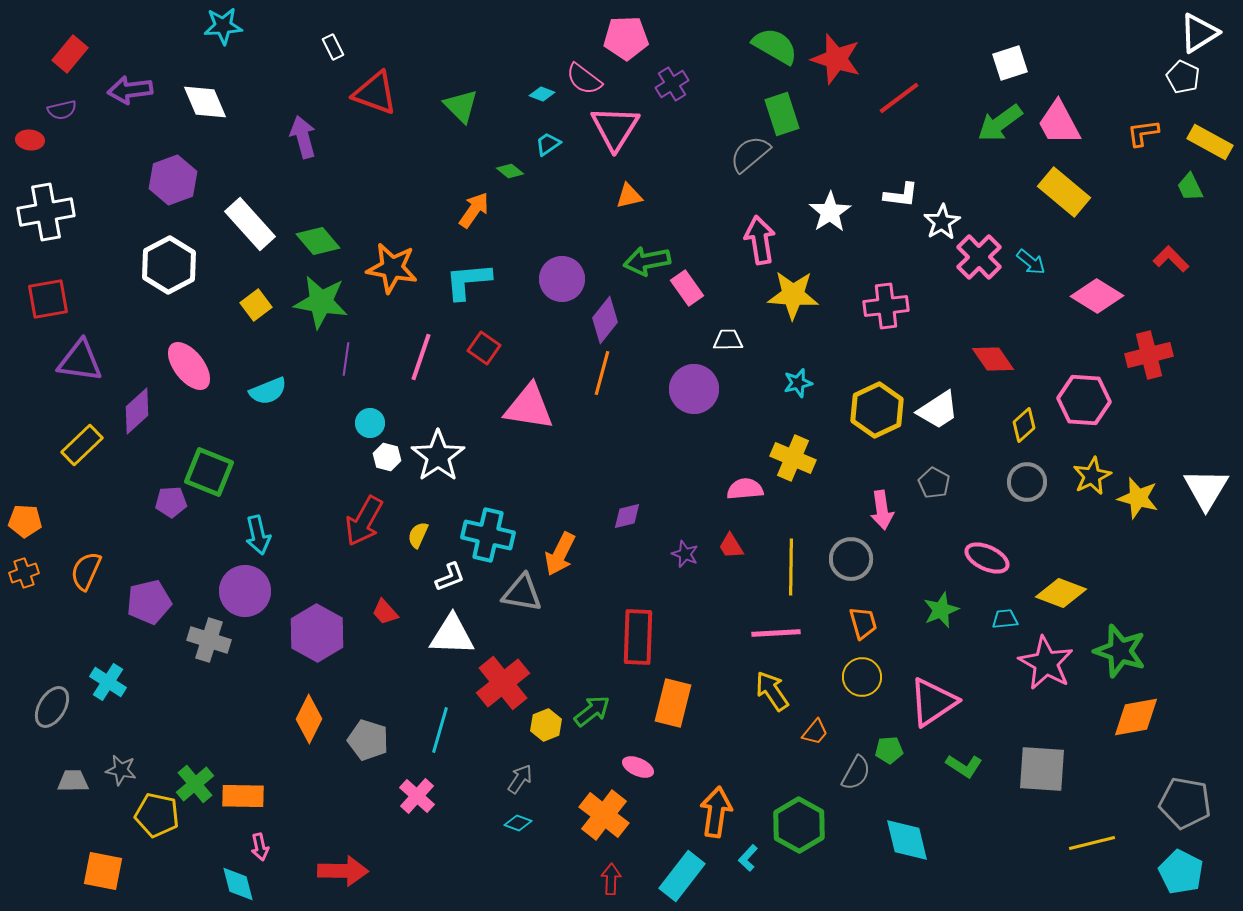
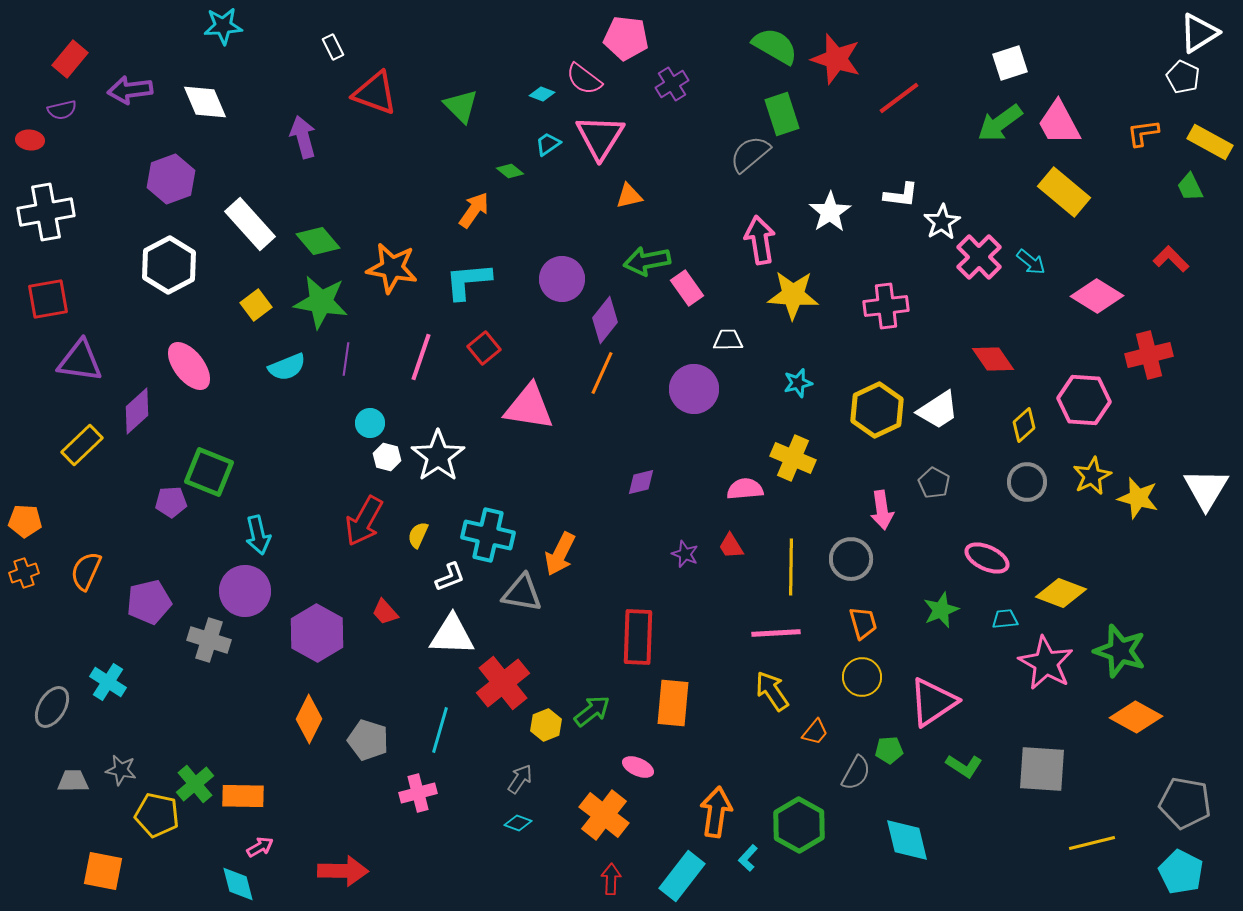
pink pentagon at (626, 38): rotated 9 degrees clockwise
red rectangle at (70, 54): moved 5 px down
pink triangle at (615, 128): moved 15 px left, 9 px down
purple hexagon at (173, 180): moved 2 px left, 1 px up
red square at (484, 348): rotated 16 degrees clockwise
orange line at (602, 373): rotated 9 degrees clockwise
cyan semicircle at (268, 391): moved 19 px right, 24 px up
purple diamond at (627, 516): moved 14 px right, 34 px up
orange rectangle at (673, 703): rotated 9 degrees counterclockwise
orange diamond at (1136, 717): rotated 39 degrees clockwise
pink cross at (417, 796): moved 1 px right, 3 px up; rotated 33 degrees clockwise
pink arrow at (260, 847): rotated 108 degrees counterclockwise
